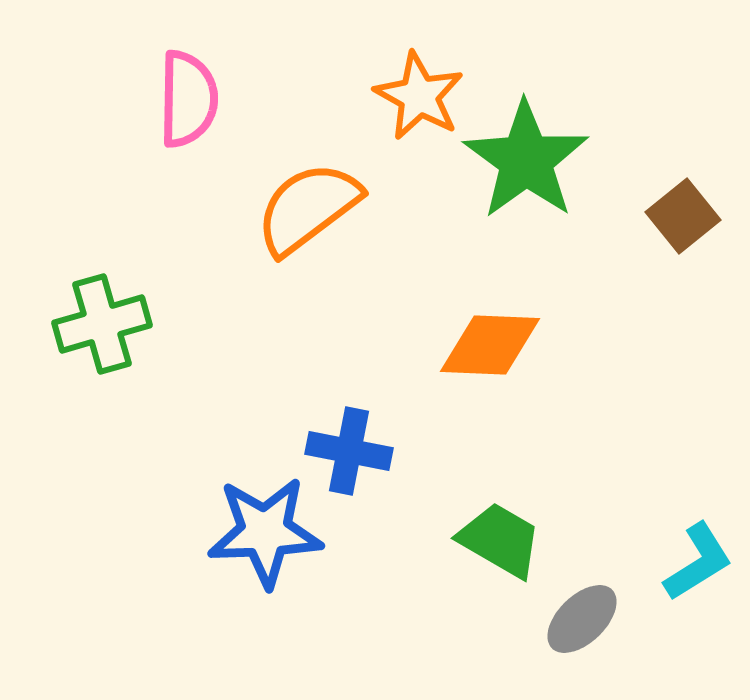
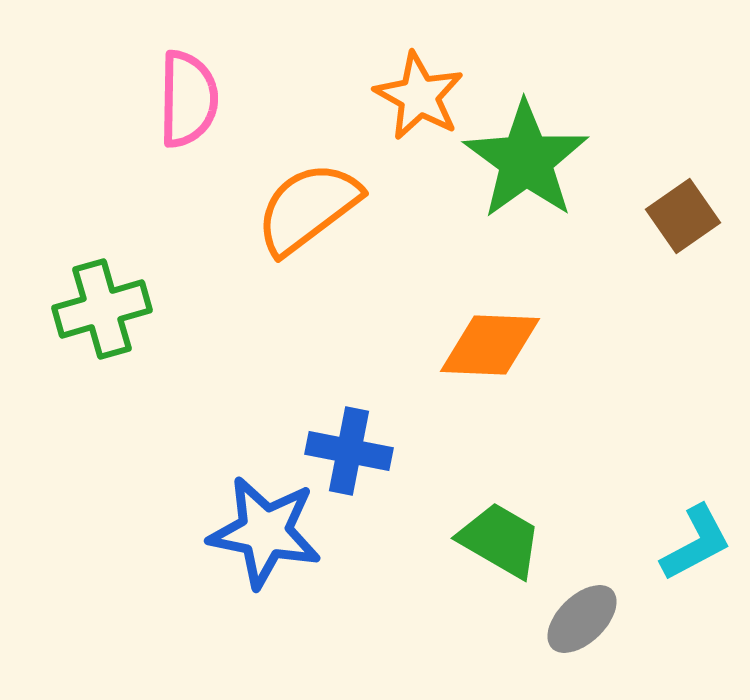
brown square: rotated 4 degrees clockwise
green cross: moved 15 px up
blue star: rotated 13 degrees clockwise
cyan L-shape: moved 2 px left, 19 px up; rotated 4 degrees clockwise
